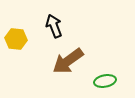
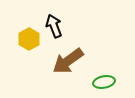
yellow hexagon: moved 13 px right; rotated 25 degrees clockwise
green ellipse: moved 1 px left, 1 px down
